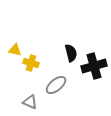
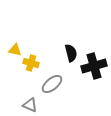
gray ellipse: moved 4 px left, 1 px up
gray triangle: moved 3 px down
